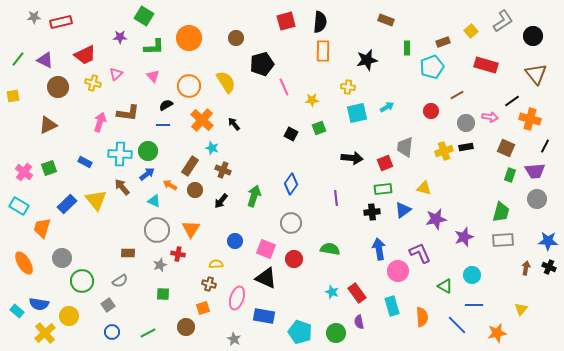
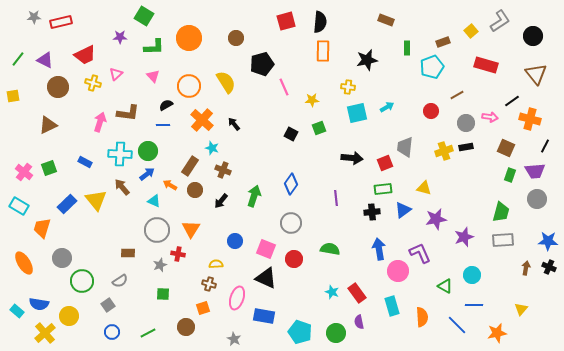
gray L-shape at (503, 21): moved 3 px left
